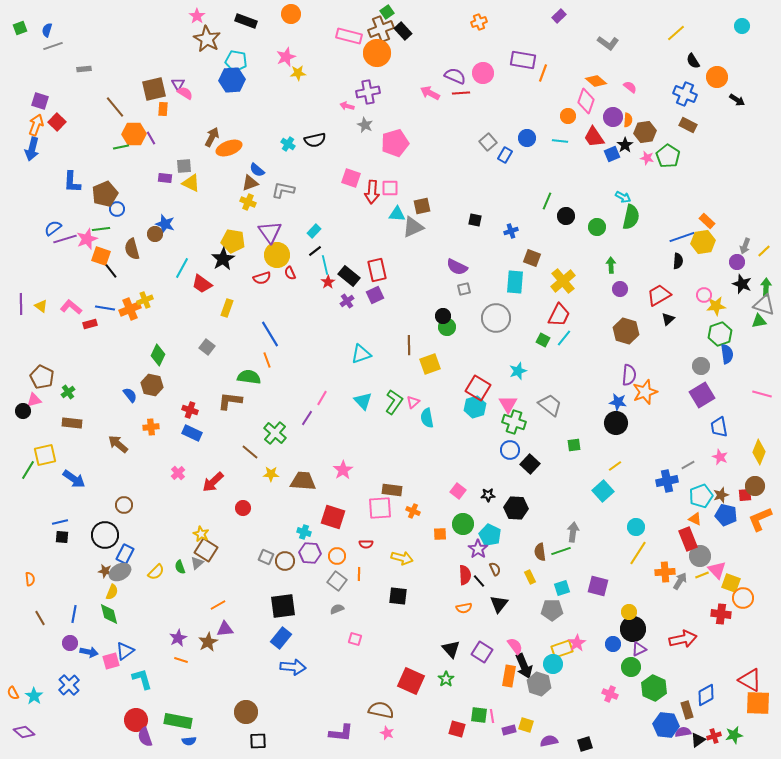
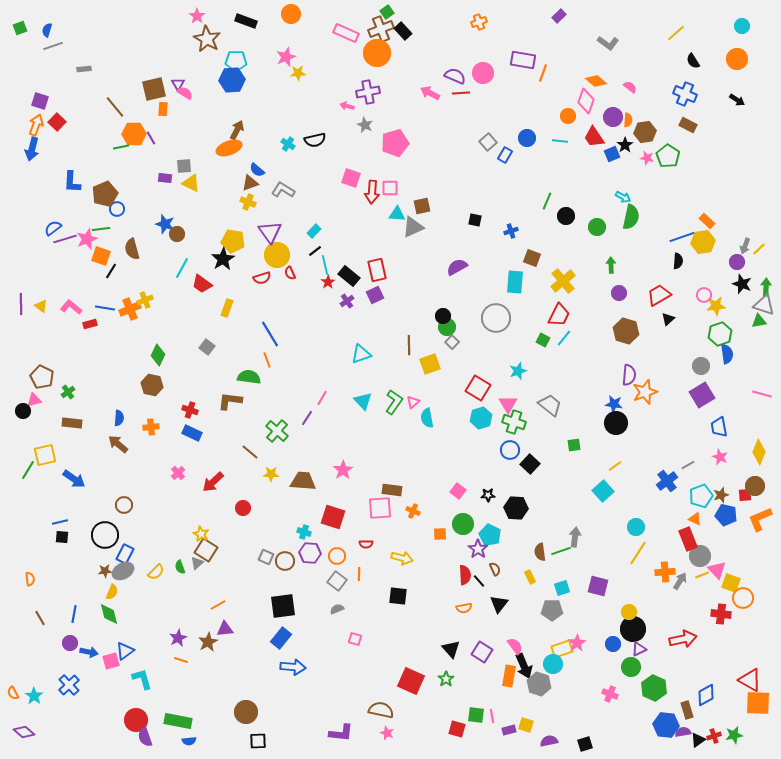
pink rectangle at (349, 36): moved 3 px left, 3 px up; rotated 10 degrees clockwise
cyan pentagon at (236, 61): rotated 10 degrees counterclockwise
orange circle at (717, 77): moved 20 px right, 18 px up
brown arrow at (212, 137): moved 25 px right, 7 px up
gray L-shape at (283, 190): rotated 20 degrees clockwise
brown circle at (155, 234): moved 22 px right
yellow line at (764, 251): moved 5 px left, 2 px up
purple semicircle at (457, 267): rotated 125 degrees clockwise
black line at (111, 271): rotated 70 degrees clockwise
gray square at (464, 289): moved 12 px left, 53 px down; rotated 32 degrees counterclockwise
purple circle at (620, 289): moved 1 px left, 4 px down
blue semicircle at (130, 395): moved 11 px left, 23 px down; rotated 42 degrees clockwise
blue star at (618, 402): moved 4 px left, 2 px down
cyan hexagon at (475, 407): moved 6 px right, 11 px down
green cross at (275, 433): moved 2 px right, 2 px up
blue cross at (667, 481): rotated 25 degrees counterclockwise
gray arrow at (573, 532): moved 2 px right, 5 px down
brown star at (105, 571): rotated 16 degrees counterclockwise
gray ellipse at (120, 572): moved 3 px right, 1 px up
green square at (479, 715): moved 3 px left
